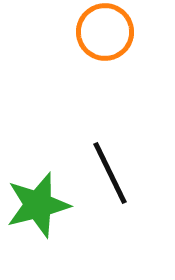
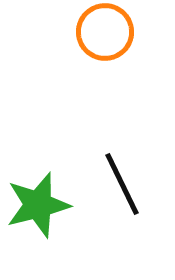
black line: moved 12 px right, 11 px down
